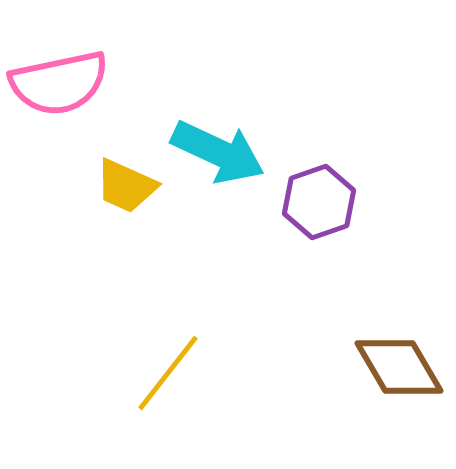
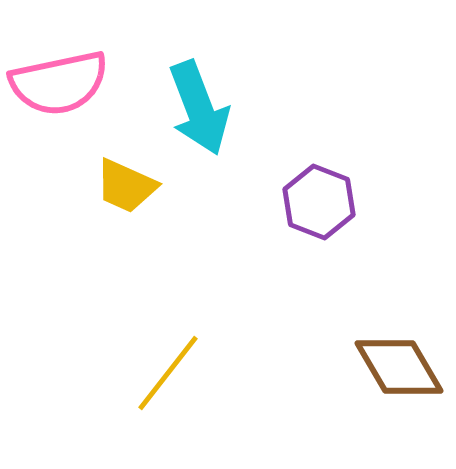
cyan arrow: moved 19 px left, 44 px up; rotated 44 degrees clockwise
purple hexagon: rotated 20 degrees counterclockwise
